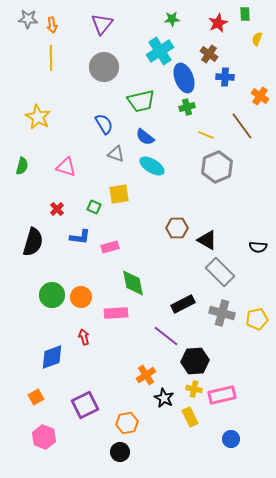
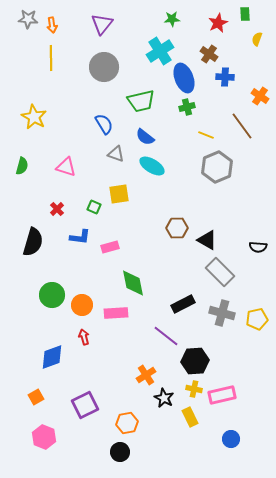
yellow star at (38, 117): moved 4 px left
orange circle at (81, 297): moved 1 px right, 8 px down
